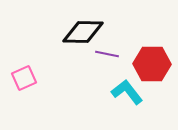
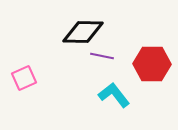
purple line: moved 5 px left, 2 px down
cyan L-shape: moved 13 px left, 3 px down
